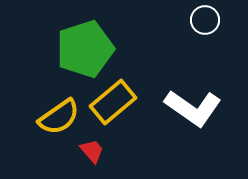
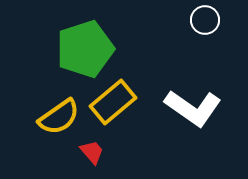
red trapezoid: moved 1 px down
